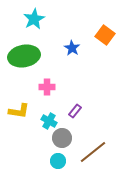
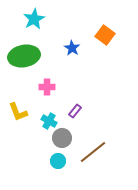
yellow L-shape: moved 1 px left, 1 px down; rotated 60 degrees clockwise
